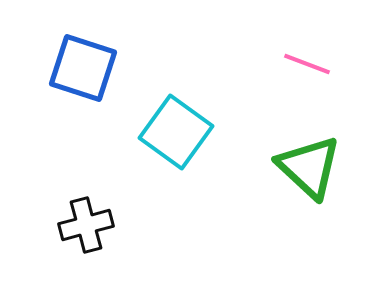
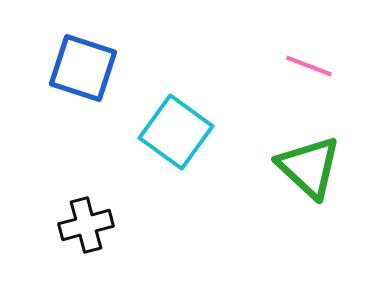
pink line: moved 2 px right, 2 px down
